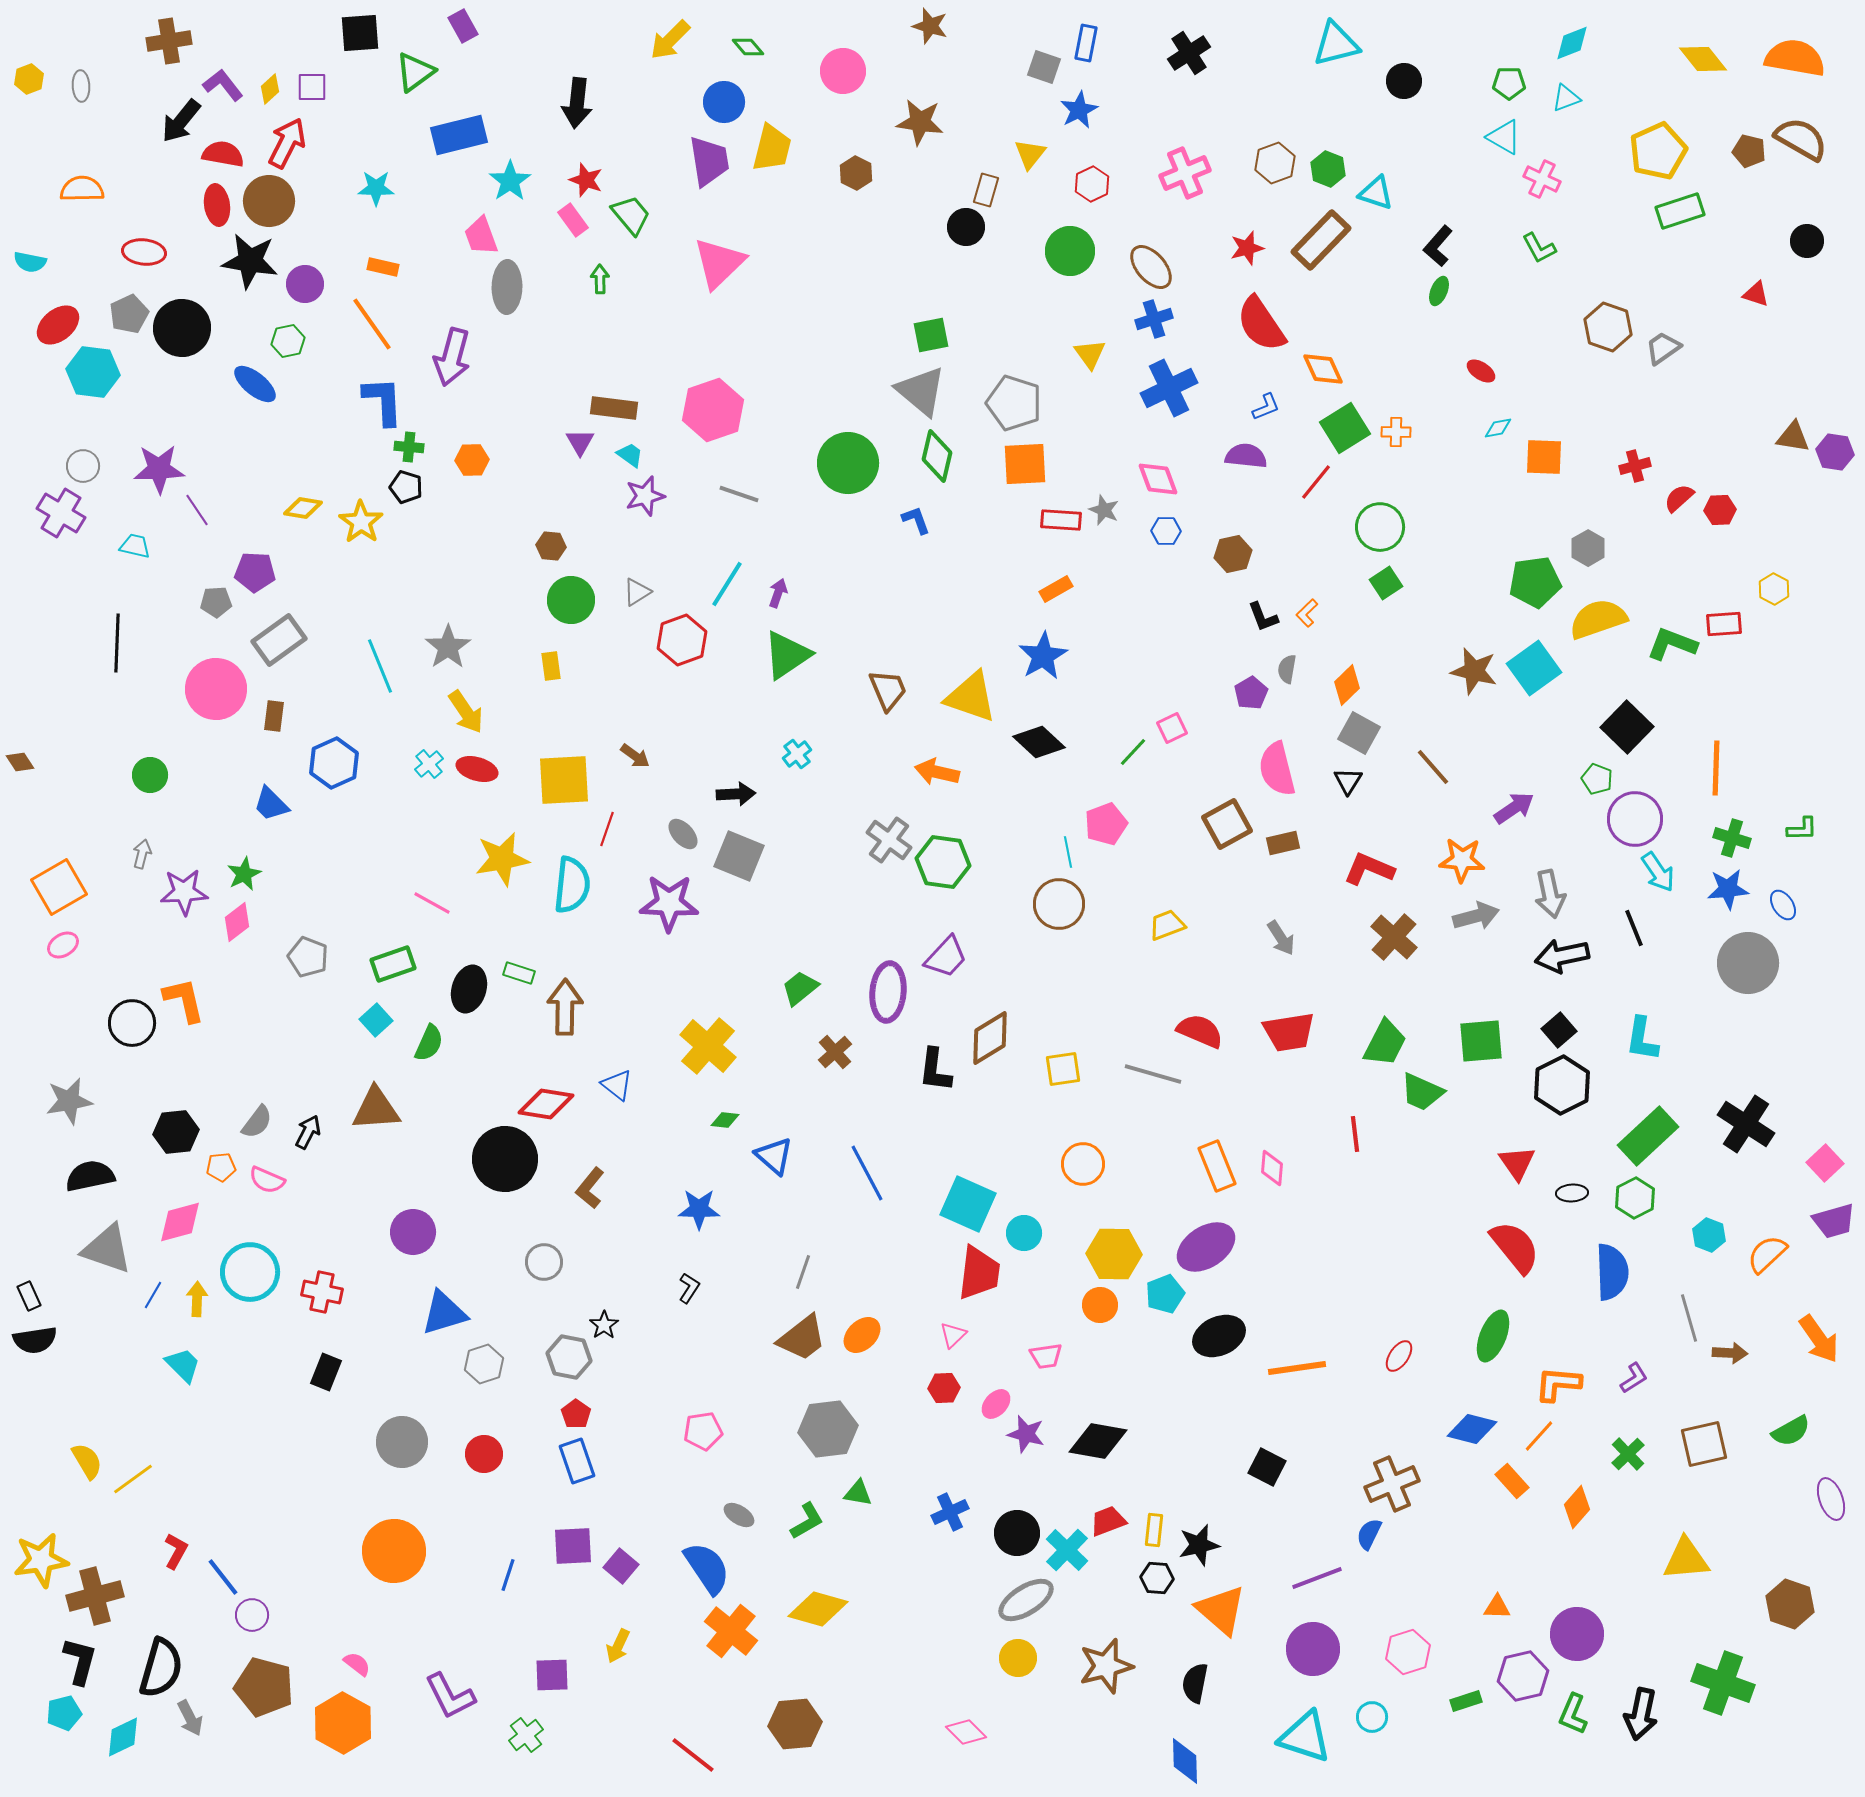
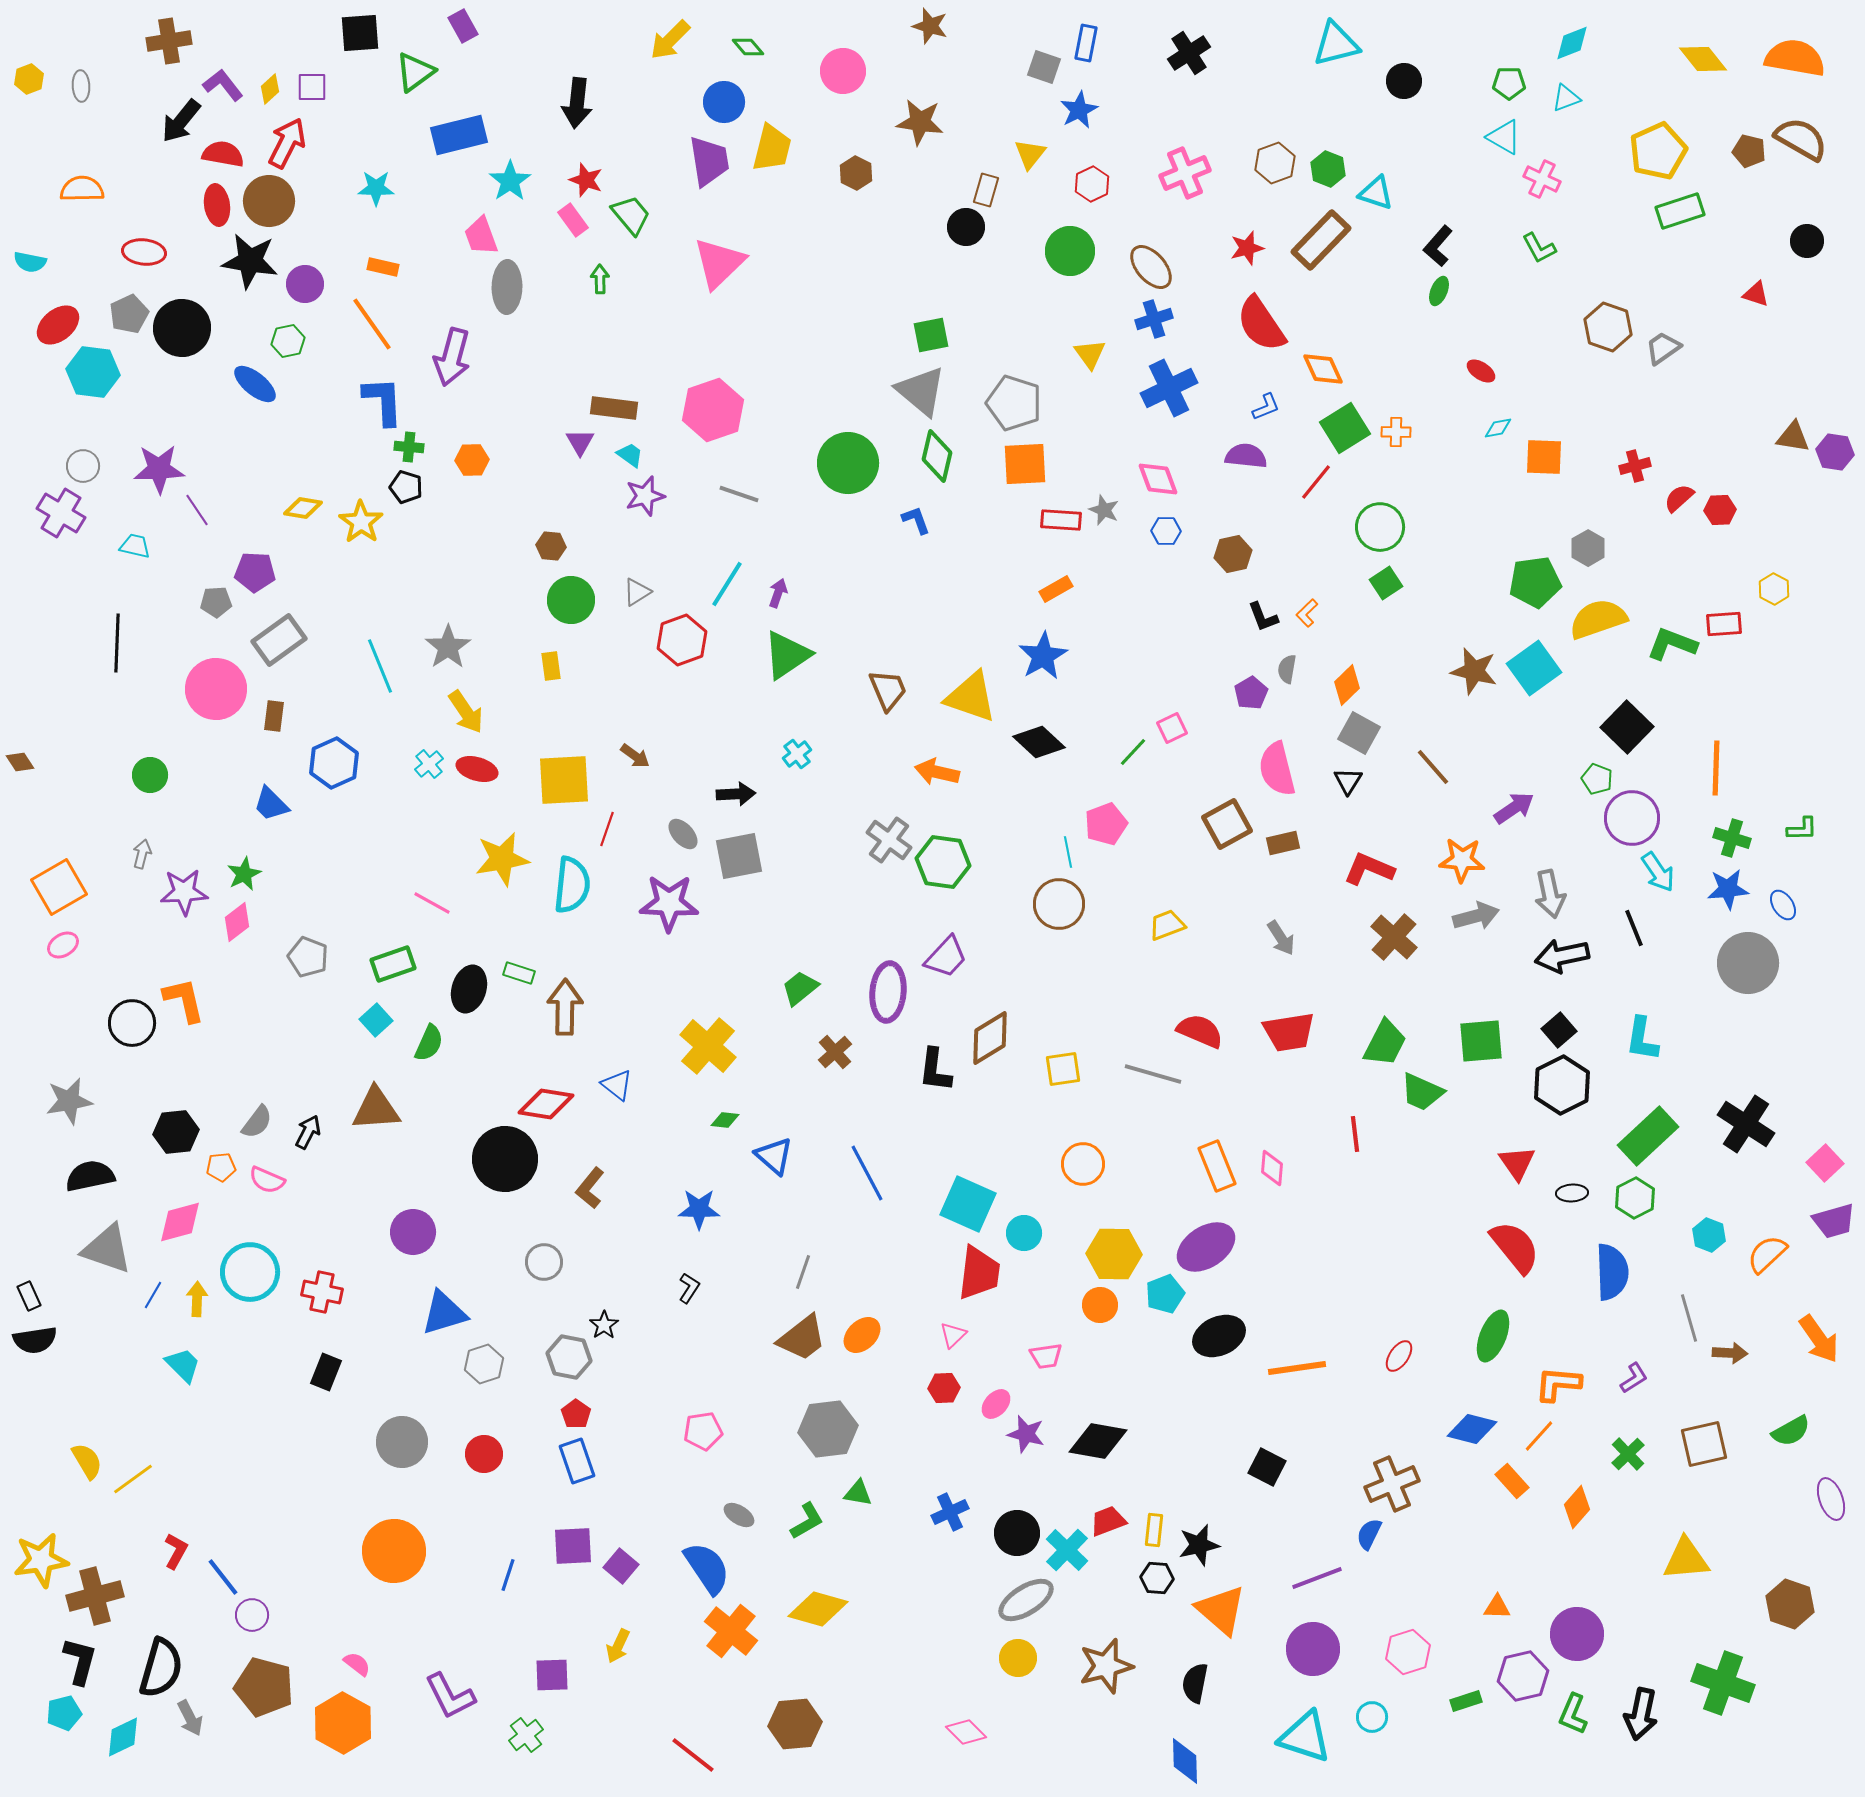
purple circle at (1635, 819): moved 3 px left, 1 px up
gray square at (739, 856): rotated 33 degrees counterclockwise
